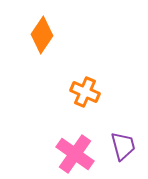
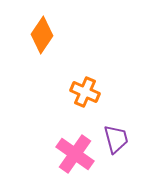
purple trapezoid: moved 7 px left, 7 px up
